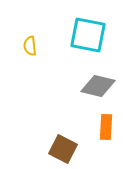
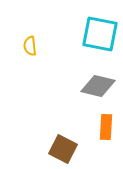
cyan square: moved 12 px right, 1 px up
